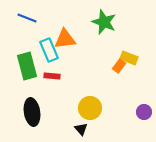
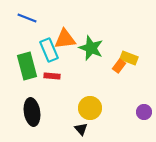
green star: moved 13 px left, 26 px down
